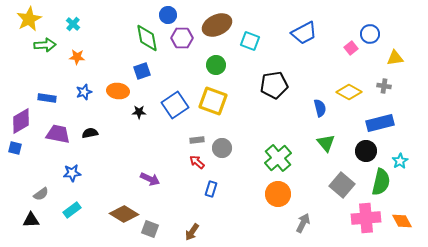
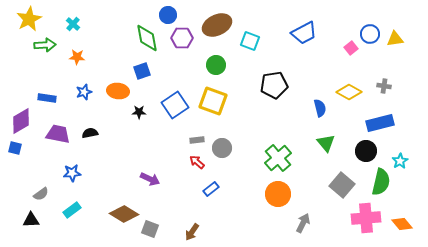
yellow triangle at (395, 58): moved 19 px up
blue rectangle at (211, 189): rotated 35 degrees clockwise
orange diamond at (402, 221): moved 3 px down; rotated 10 degrees counterclockwise
